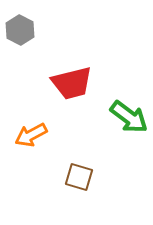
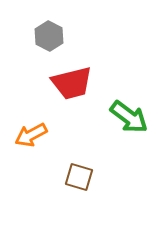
gray hexagon: moved 29 px right, 6 px down
